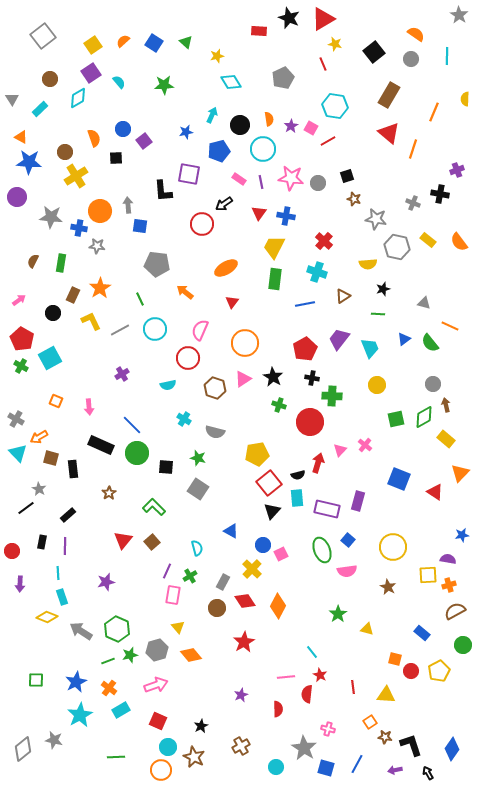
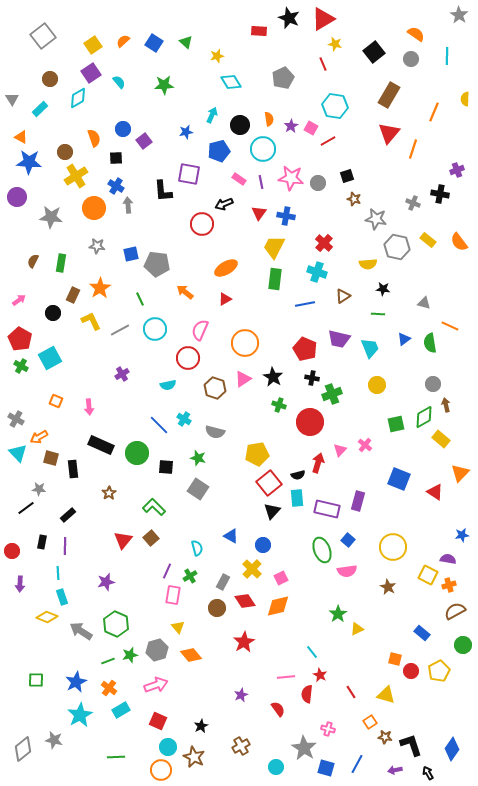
red triangle at (389, 133): rotated 30 degrees clockwise
black arrow at (224, 204): rotated 12 degrees clockwise
orange circle at (100, 211): moved 6 px left, 3 px up
blue square at (140, 226): moved 9 px left, 28 px down; rotated 21 degrees counterclockwise
blue cross at (79, 228): moved 37 px right, 42 px up; rotated 21 degrees clockwise
red cross at (324, 241): moved 2 px down
black star at (383, 289): rotated 24 degrees clockwise
red triangle at (232, 302): moved 7 px left, 3 px up; rotated 24 degrees clockwise
red pentagon at (22, 339): moved 2 px left
purple trapezoid at (339, 339): rotated 115 degrees counterclockwise
green semicircle at (430, 343): rotated 30 degrees clockwise
red pentagon at (305, 349): rotated 20 degrees counterclockwise
green cross at (332, 396): moved 2 px up; rotated 24 degrees counterclockwise
green square at (396, 419): moved 5 px down
blue line at (132, 425): moved 27 px right
yellow rectangle at (446, 439): moved 5 px left
gray star at (39, 489): rotated 24 degrees counterclockwise
blue triangle at (231, 531): moved 5 px down
brown square at (152, 542): moved 1 px left, 4 px up
pink square at (281, 554): moved 24 px down
yellow square at (428, 575): rotated 30 degrees clockwise
orange diamond at (278, 606): rotated 50 degrees clockwise
green hexagon at (117, 629): moved 1 px left, 5 px up
yellow triangle at (367, 629): moved 10 px left; rotated 40 degrees counterclockwise
red line at (353, 687): moved 2 px left, 5 px down; rotated 24 degrees counterclockwise
yellow triangle at (386, 695): rotated 12 degrees clockwise
red semicircle at (278, 709): rotated 35 degrees counterclockwise
